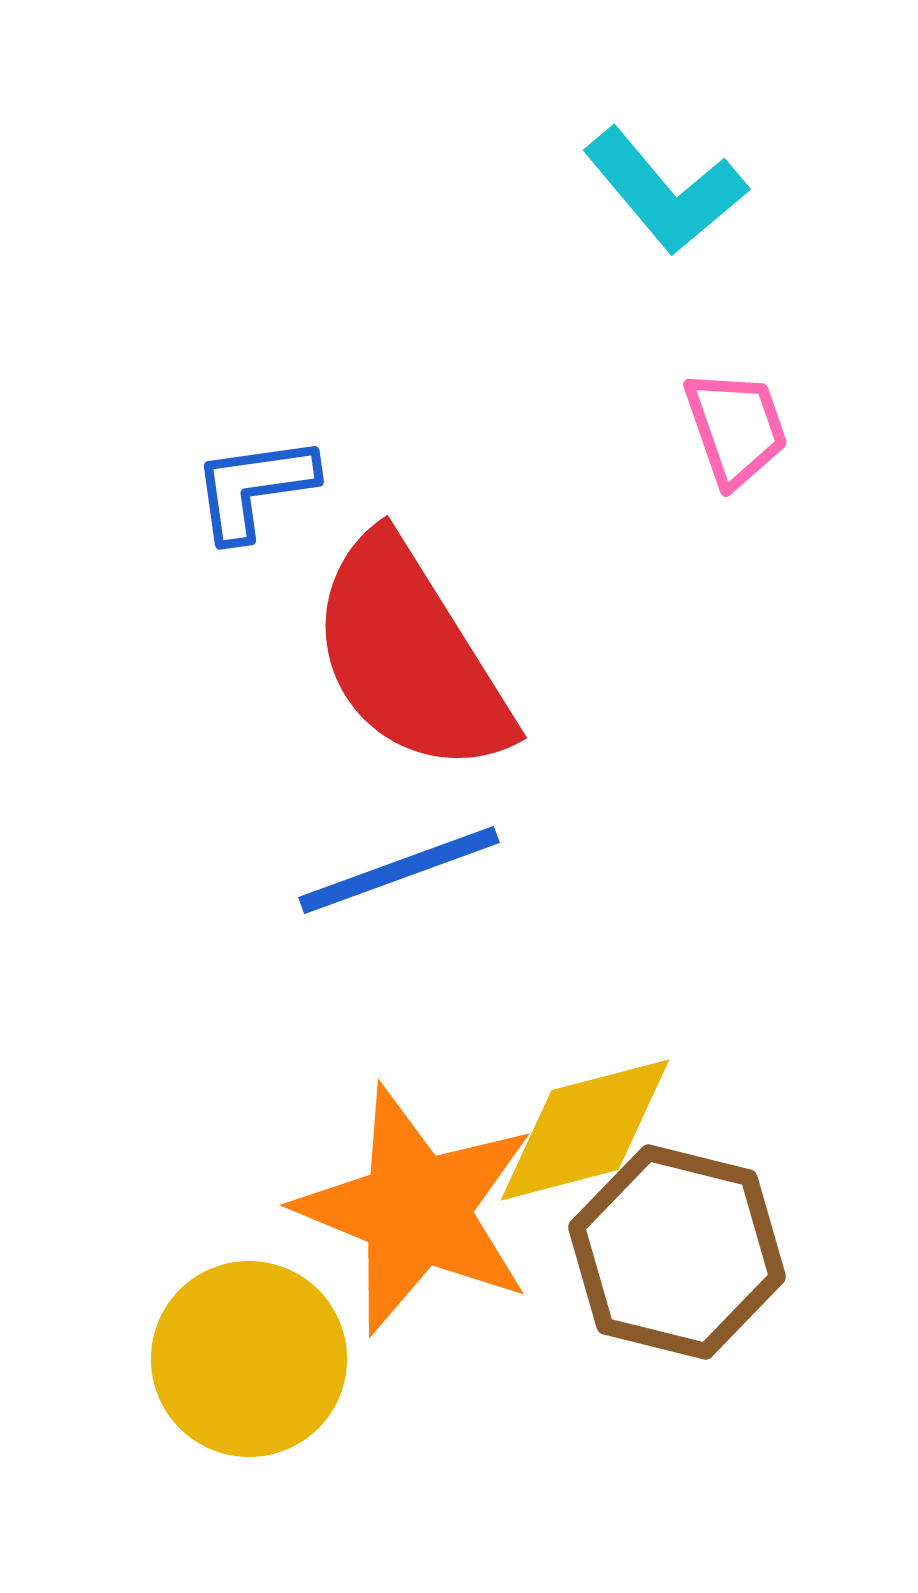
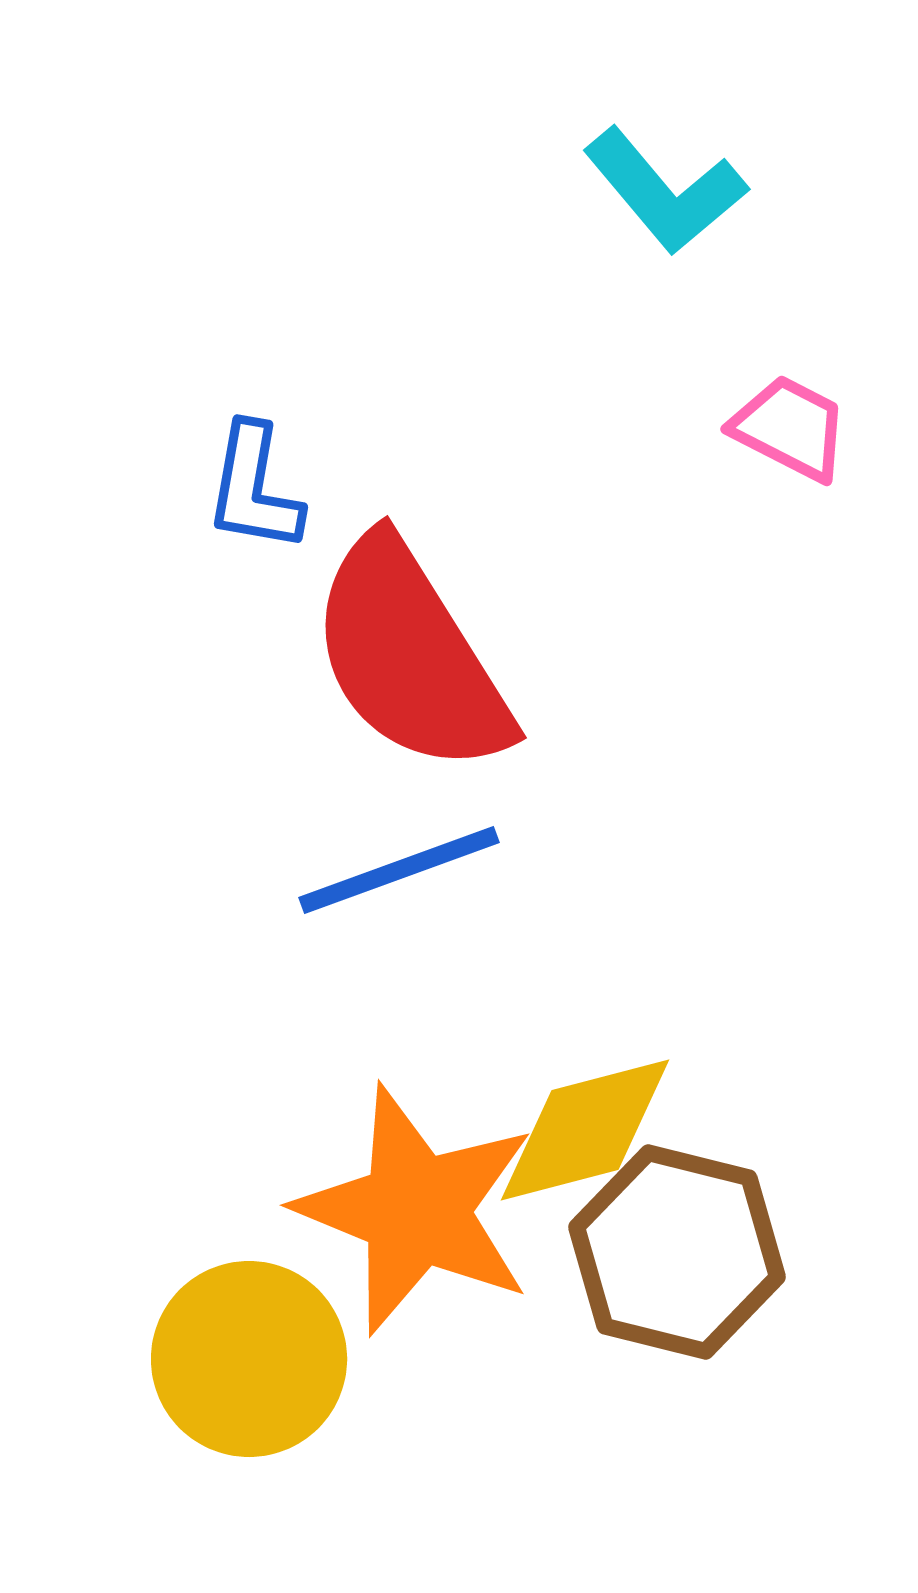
pink trapezoid: moved 54 px right; rotated 44 degrees counterclockwise
blue L-shape: rotated 72 degrees counterclockwise
